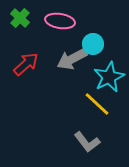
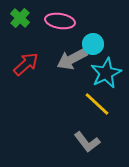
cyan star: moved 3 px left, 4 px up
